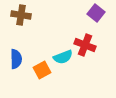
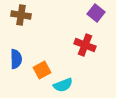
cyan semicircle: moved 28 px down
